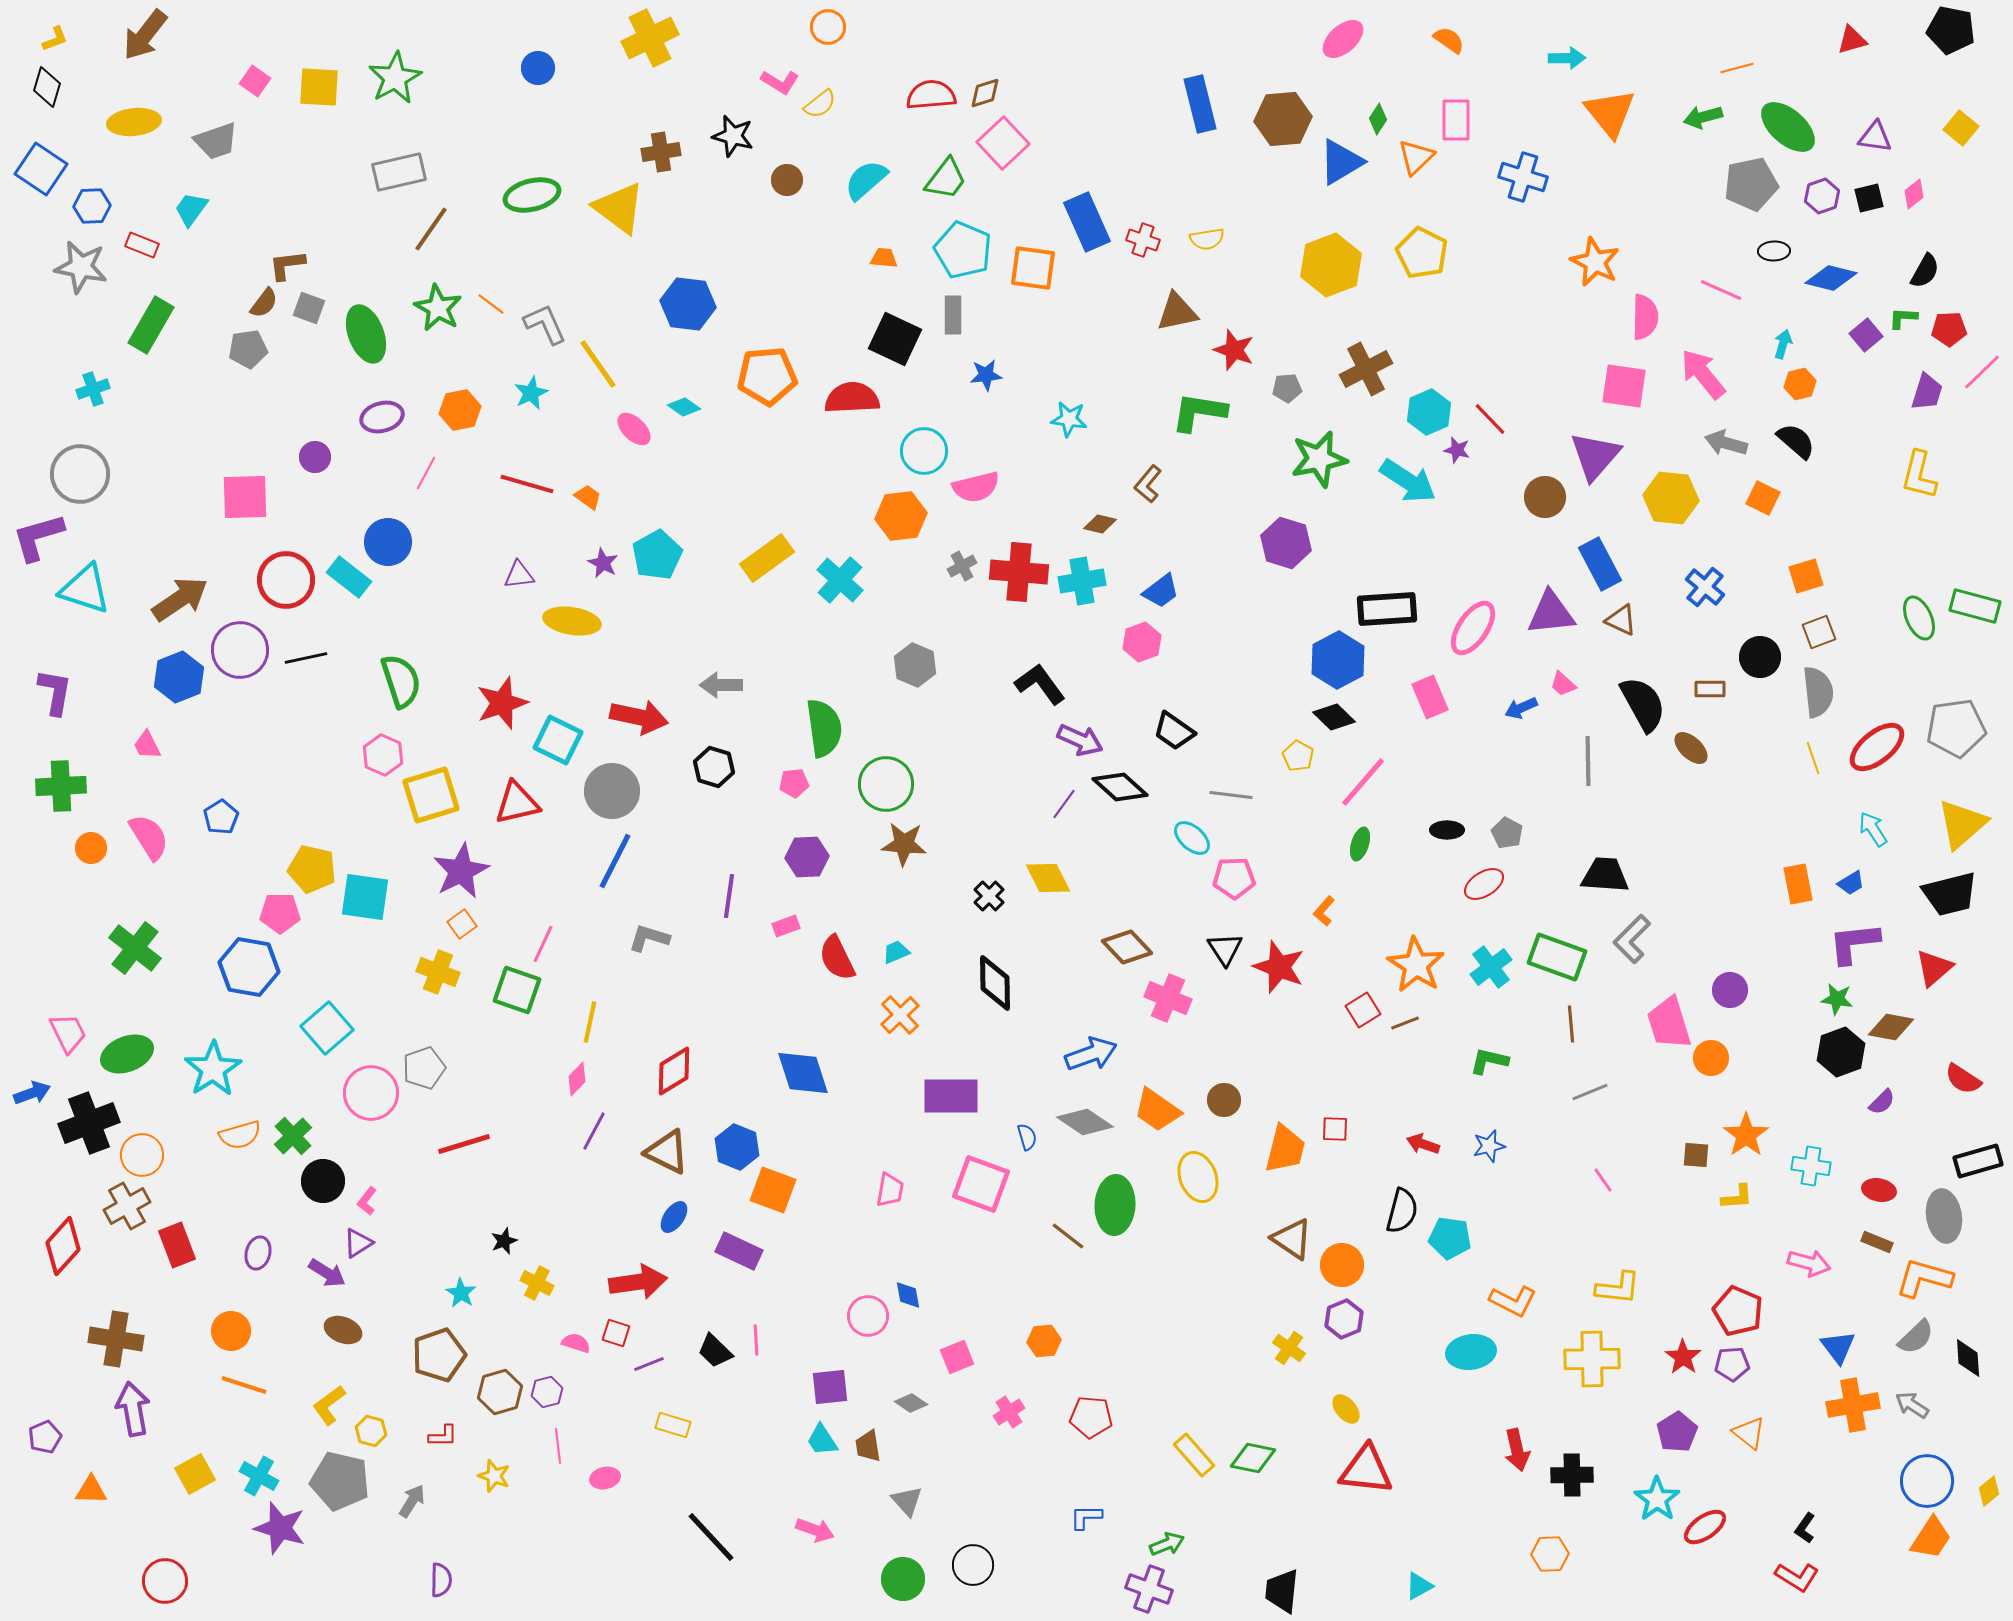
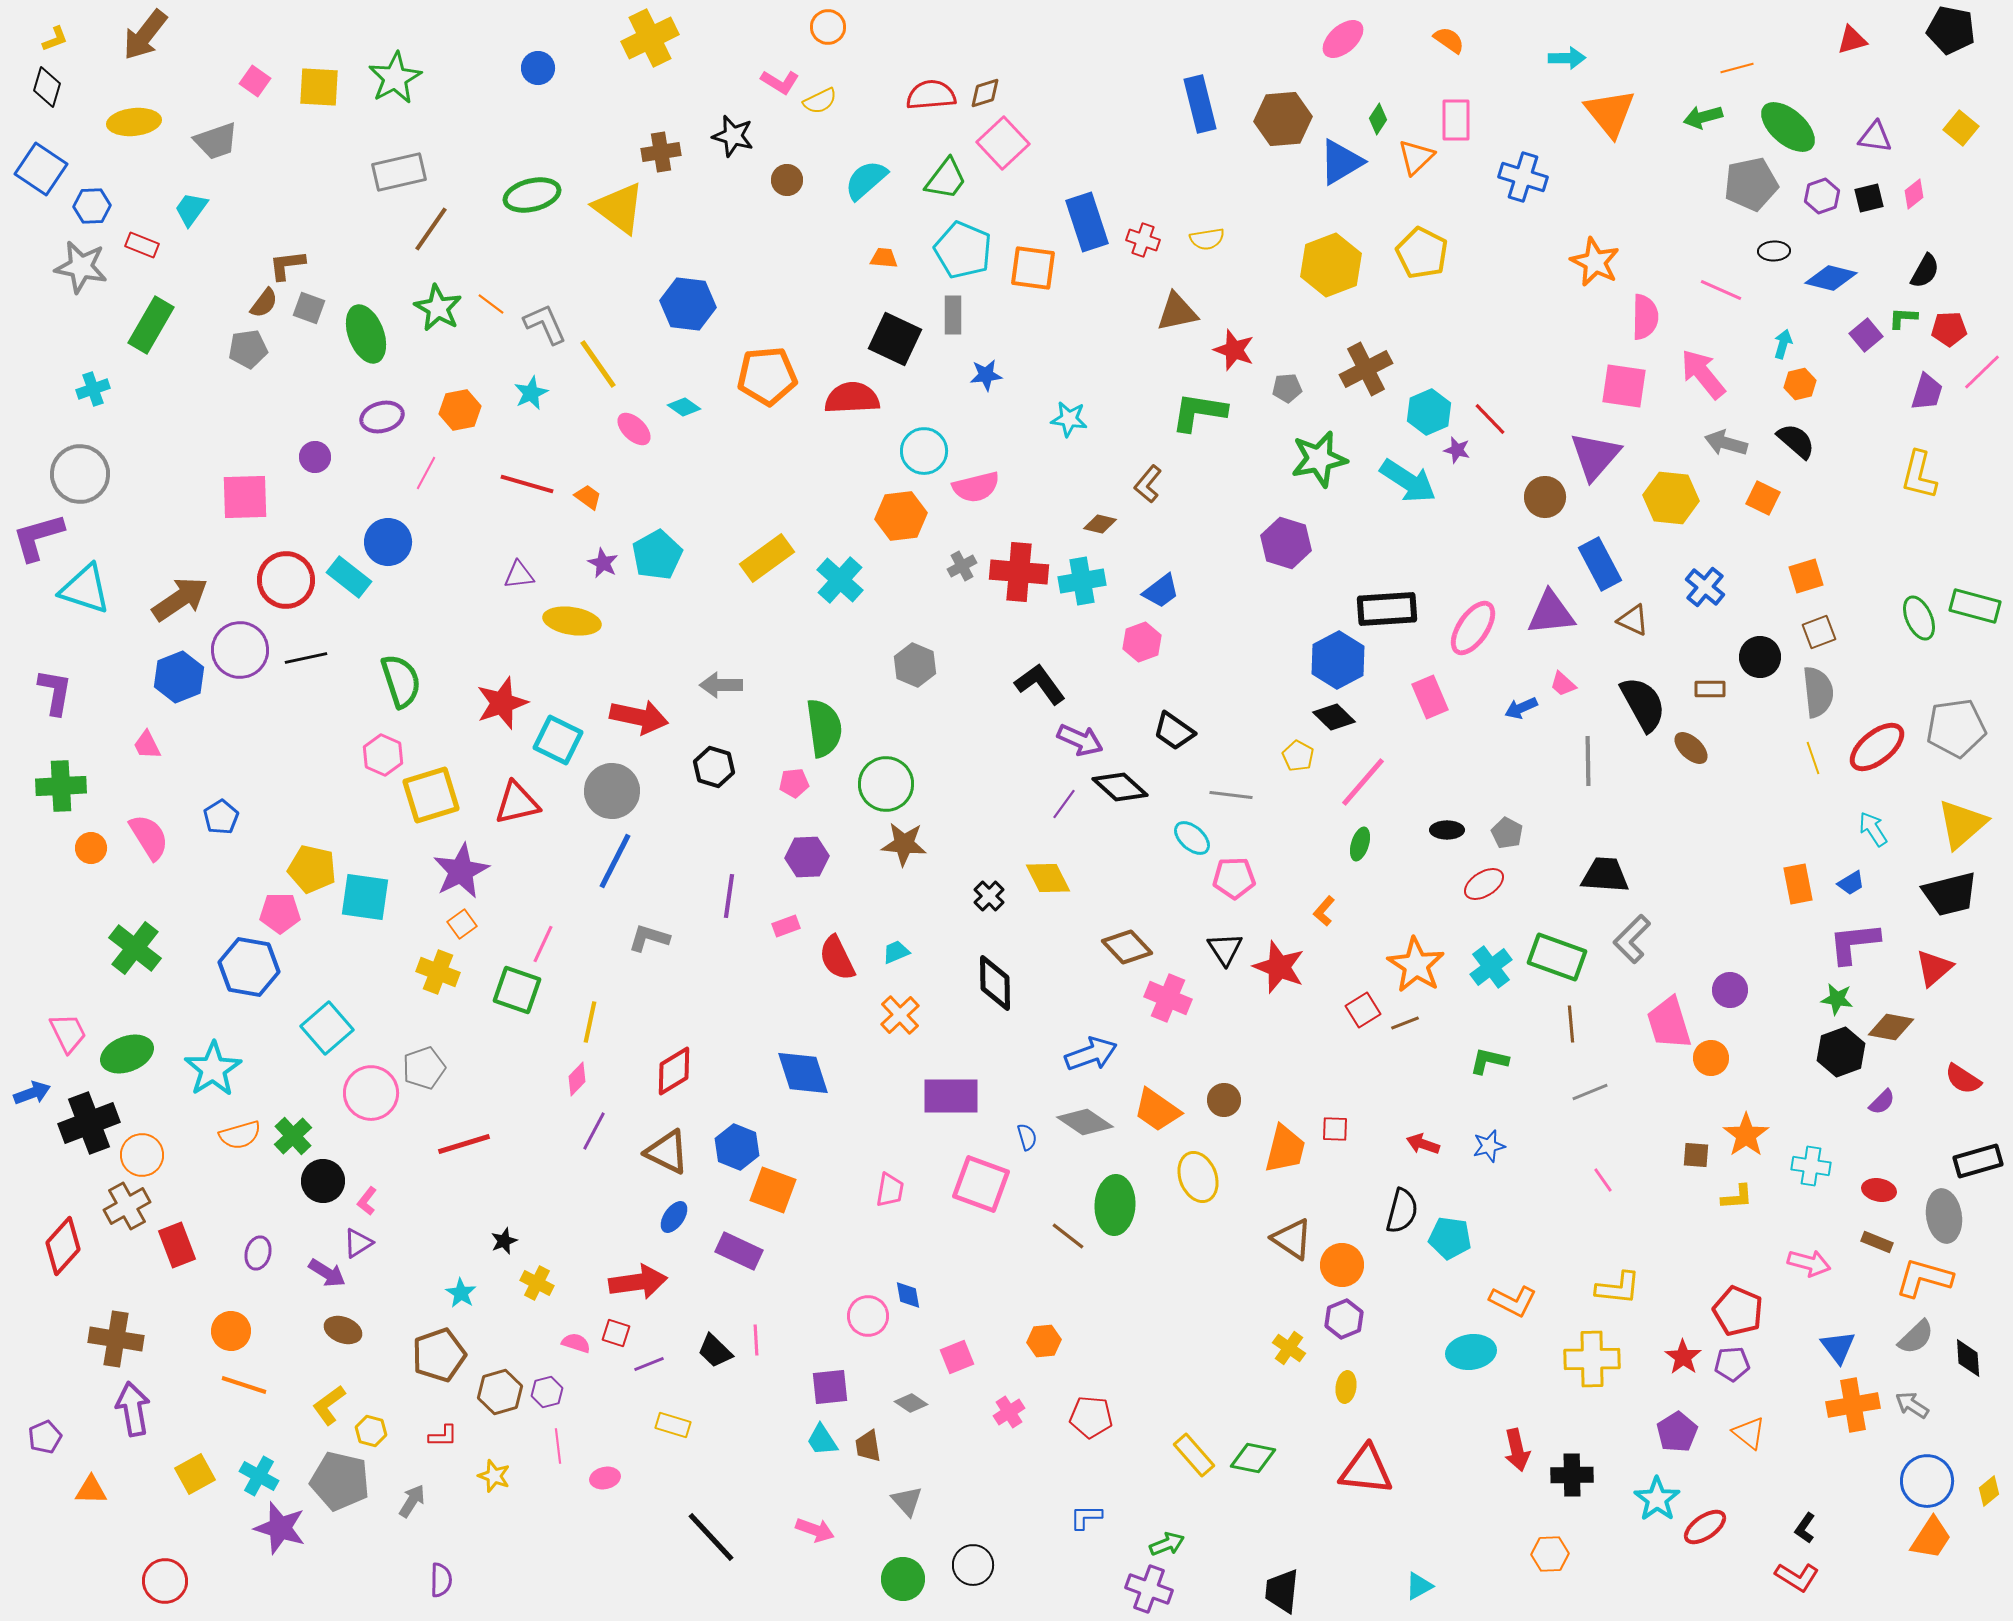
yellow semicircle at (820, 104): moved 3 px up; rotated 12 degrees clockwise
blue rectangle at (1087, 222): rotated 6 degrees clockwise
brown triangle at (1621, 620): moved 12 px right
yellow ellipse at (1346, 1409): moved 22 px up; rotated 48 degrees clockwise
